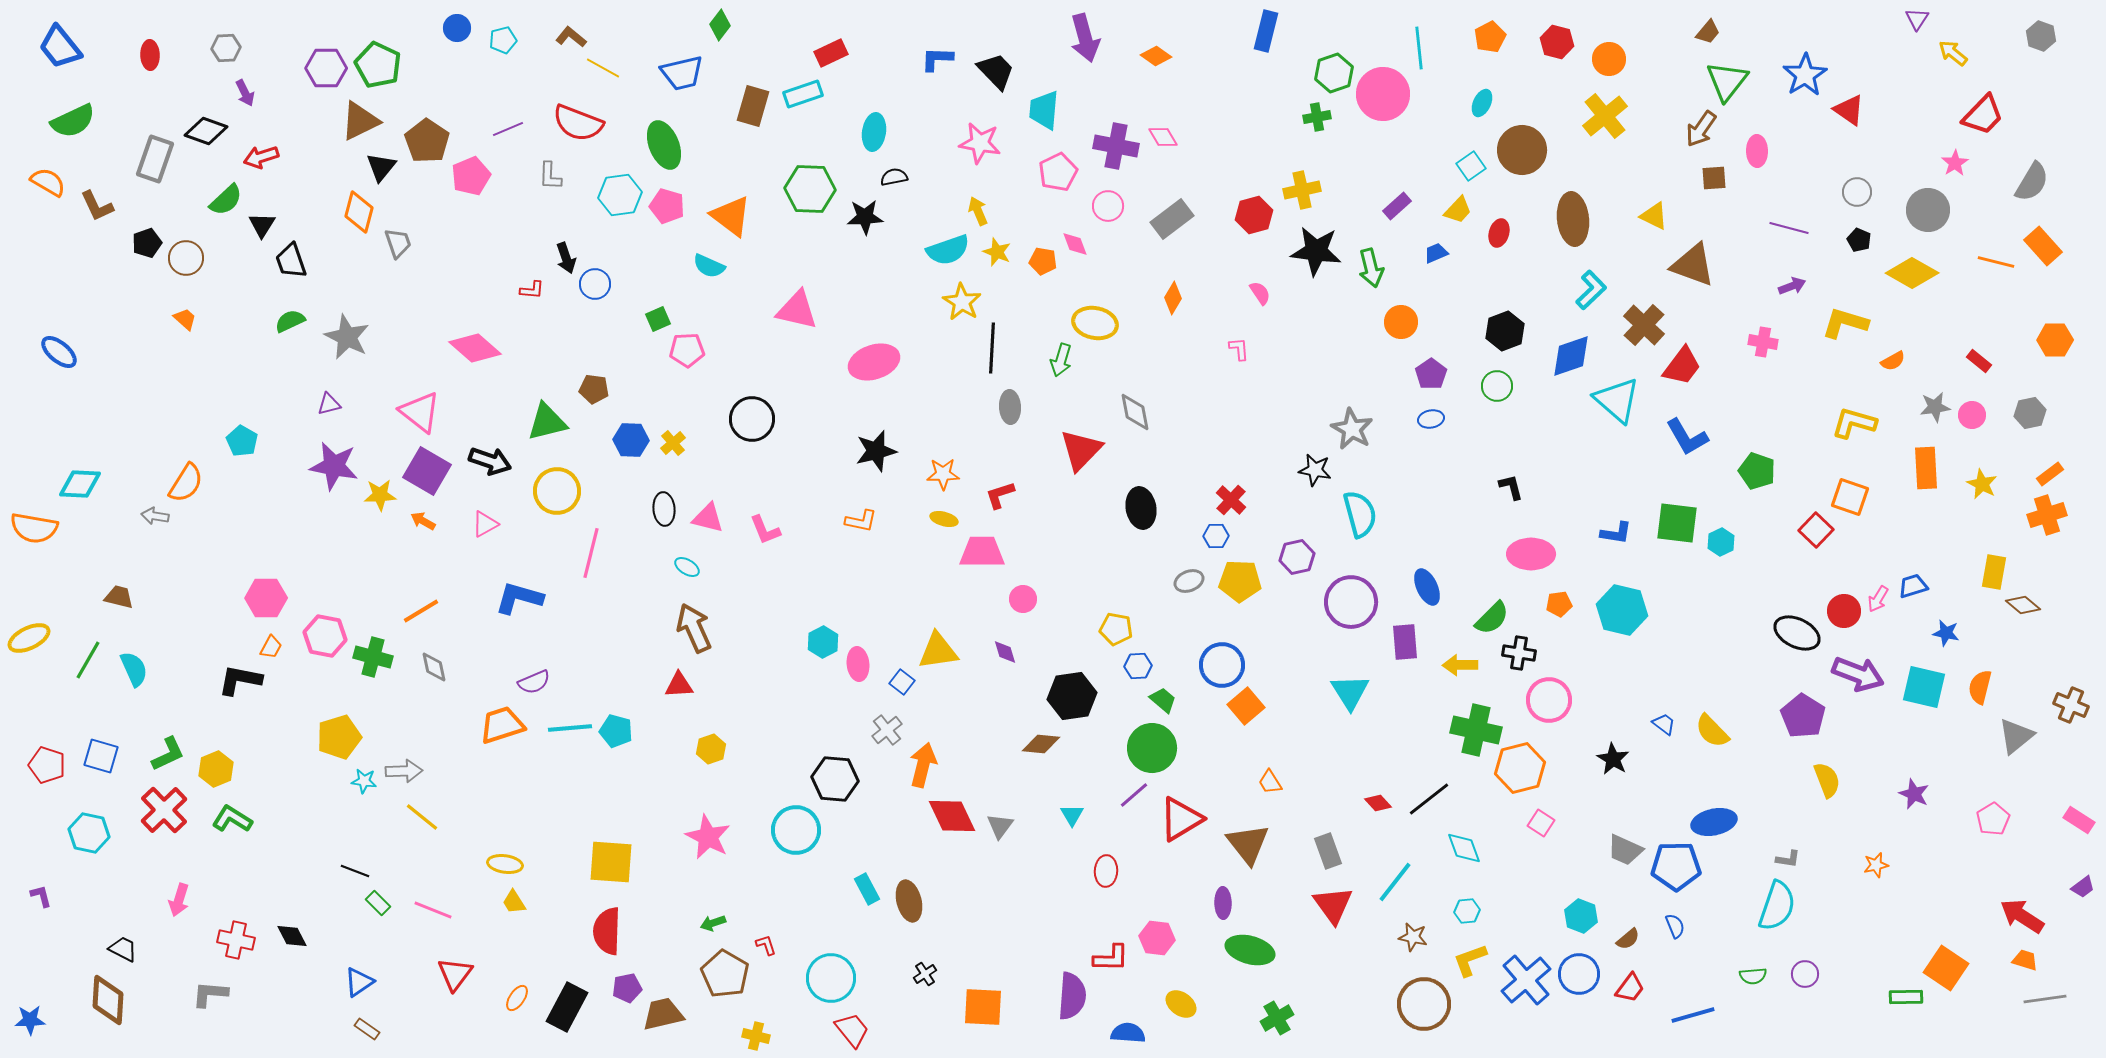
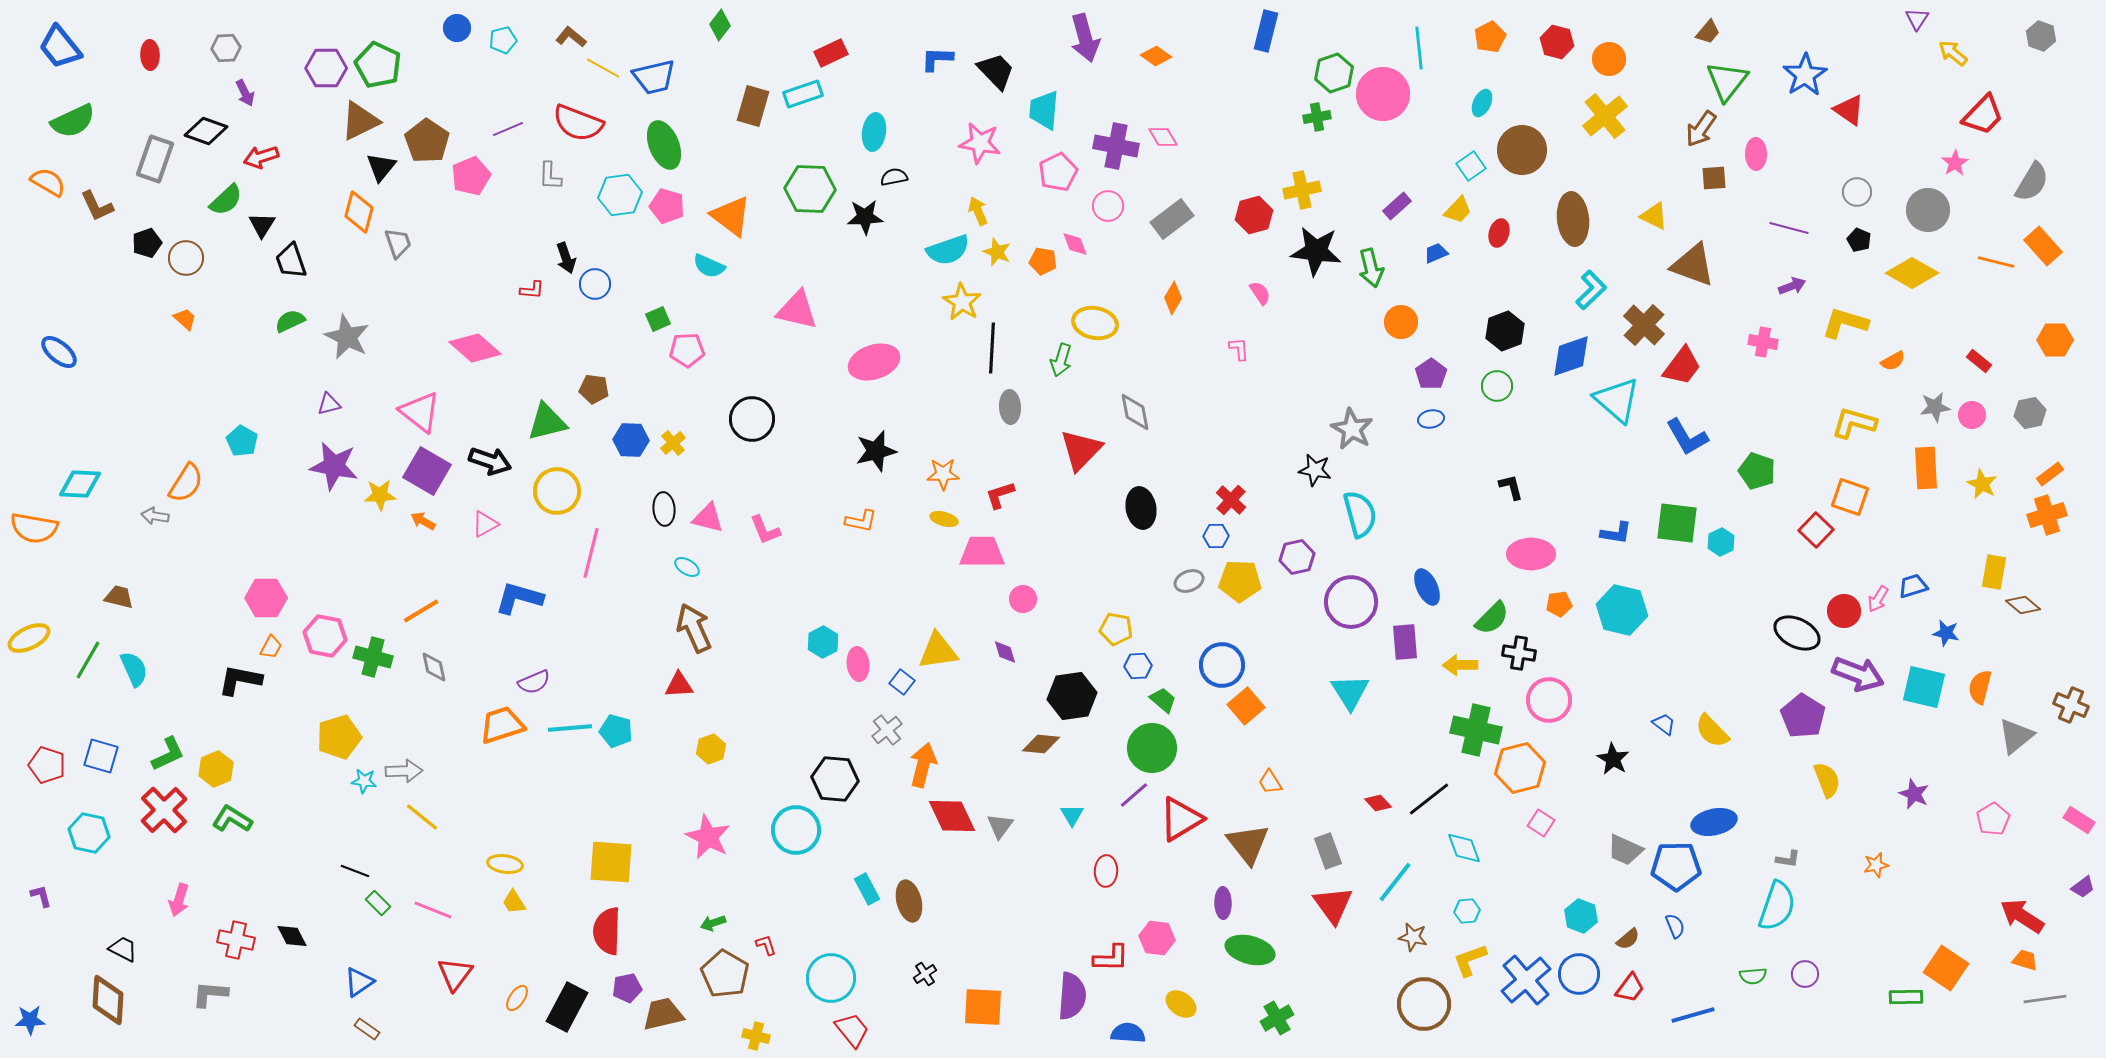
blue trapezoid at (682, 73): moved 28 px left, 4 px down
pink ellipse at (1757, 151): moved 1 px left, 3 px down
